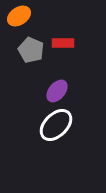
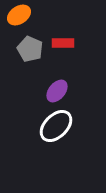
orange ellipse: moved 1 px up
gray pentagon: moved 1 px left, 1 px up
white ellipse: moved 1 px down
